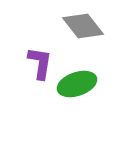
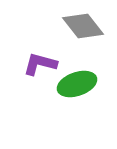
purple L-shape: moved 1 px down; rotated 84 degrees counterclockwise
